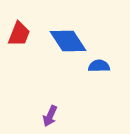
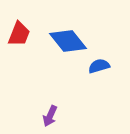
blue diamond: rotated 6 degrees counterclockwise
blue semicircle: rotated 15 degrees counterclockwise
